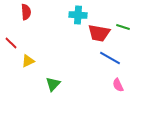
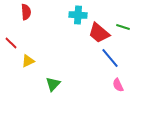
red trapezoid: rotated 30 degrees clockwise
blue line: rotated 20 degrees clockwise
